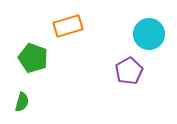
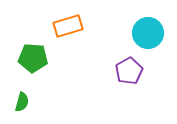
cyan circle: moved 1 px left, 1 px up
green pentagon: rotated 16 degrees counterclockwise
